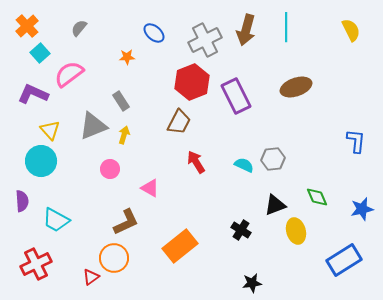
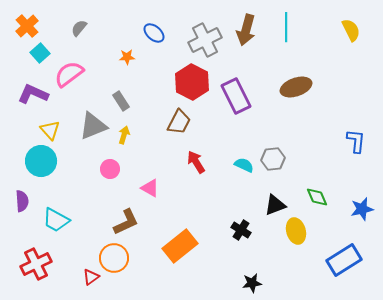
red hexagon: rotated 12 degrees counterclockwise
